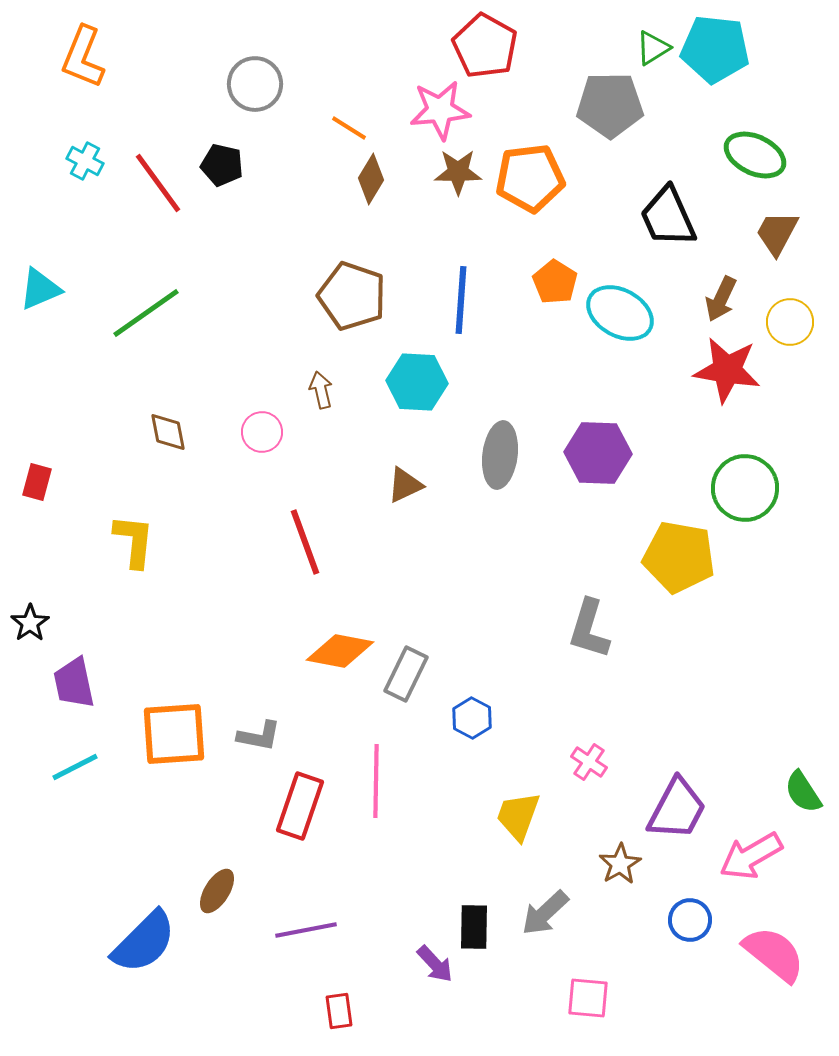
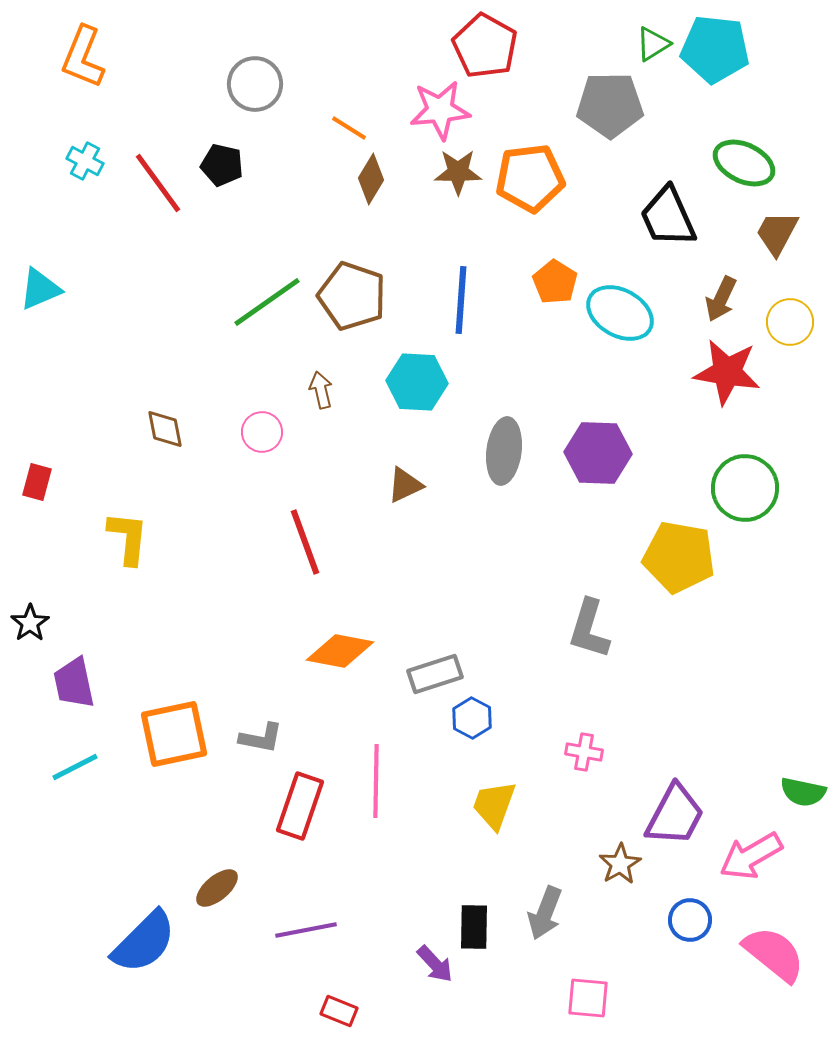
green triangle at (653, 48): moved 4 px up
green ellipse at (755, 155): moved 11 px left, 8 px down
green line at (146, 313): moved 121 px right, 11 px up
red star at (727, 370): moved 2 px down
brown diamond at (168, 432): moved 3 px left, 3 px up
gray ellipse at (500, 455): moved 4 px right, 4 px up
yellow L-shape at (134, 541): moved 6 px left, 3 px up
gray rectangle at (406, 674): moved 29 px right; rotated 46 degrees clockwise
orange square at (174, 734): rotated 8 degrees counterclockwise
gray L-shape at (259, 736): moved 2 px right, 2 px down
pink cross at (589, 762): moved 5 px left, 10 px up; rotated 24 degrees counterclockwise
green semicircle at (803, 792): rotated 45 degrees counterclockwise
purple trapezoid at (677, 809): moved 2 px left, 6 px down
yellow trapezoid at (518, 816): moved 24 px left, 11 px up
brown ellipse at (217, 891): moved 3 px up; rotated 18 degrees clockwise
gray arrow at (545, 913): rotated 26 degrees counterclockwise
red rectangle at (339, 1011): rotated 60 degrees counterclockwise
